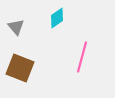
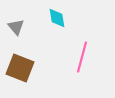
cyan diamond: rotated 65 degrees counterclockwise
